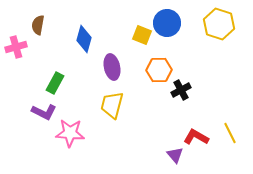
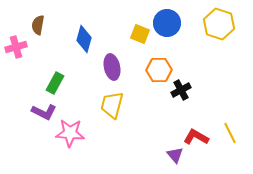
yellow square: moved 2 px left, 1 px up
